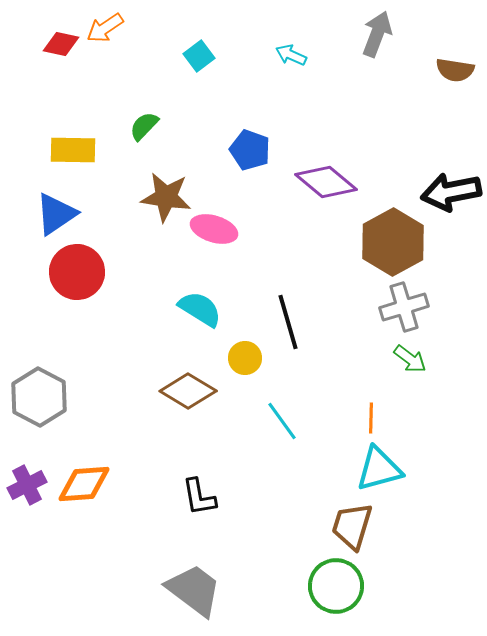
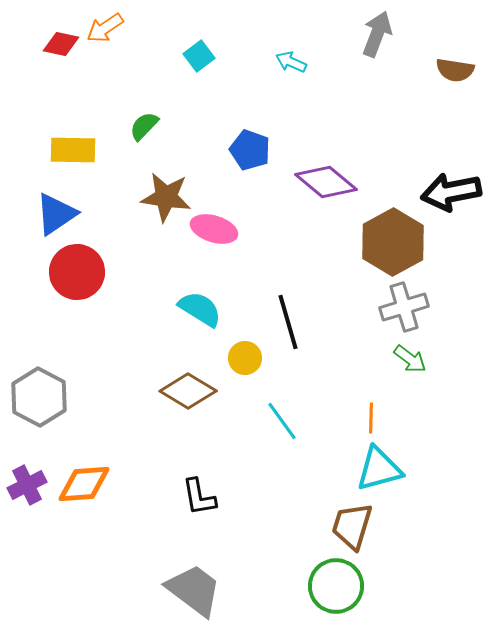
cyan arrow: moved 7 px down
